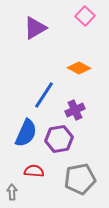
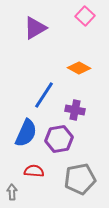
purple cross: rotated 36 degrees clockwise
